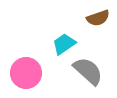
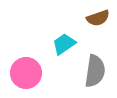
gray semicircle: moved 7 px right; rotated 56 degrees clockwise
